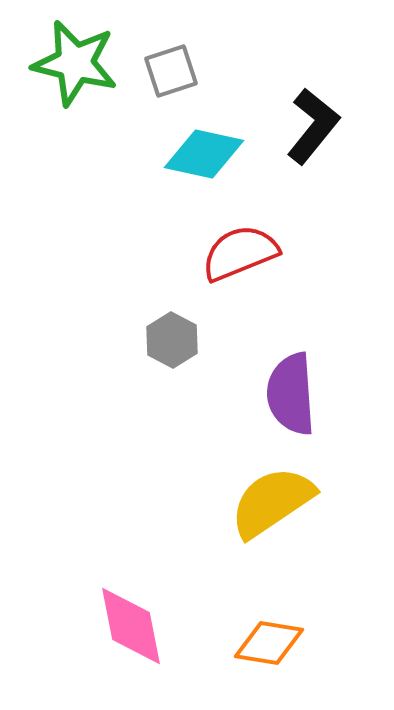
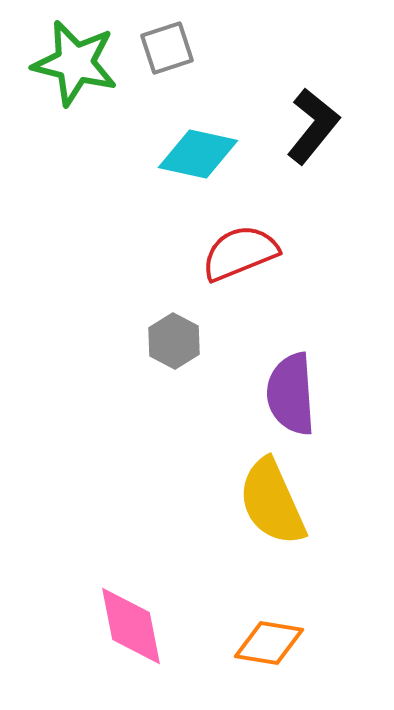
gray square: moved 4 px left, 23 px up
cyan diamond: moved 6 px left
gray hexagon: moved 2 px right, 1 px down
yellow semicircle: rotated 80 degrees counterclockwise
